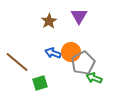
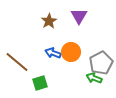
gray pentagon: moved 18 px right
